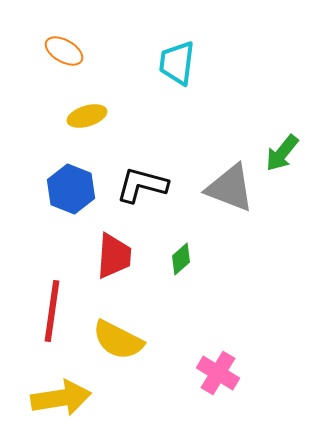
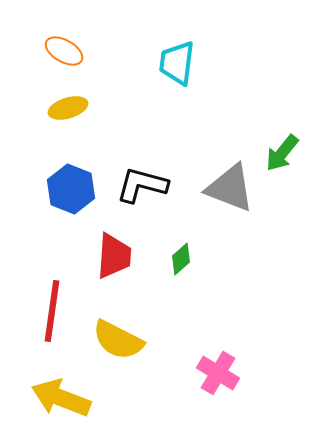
yellow ellipse: moved 19 px left, 8 px up
yellow arrow: rotated 150 degrees counterclockwise
